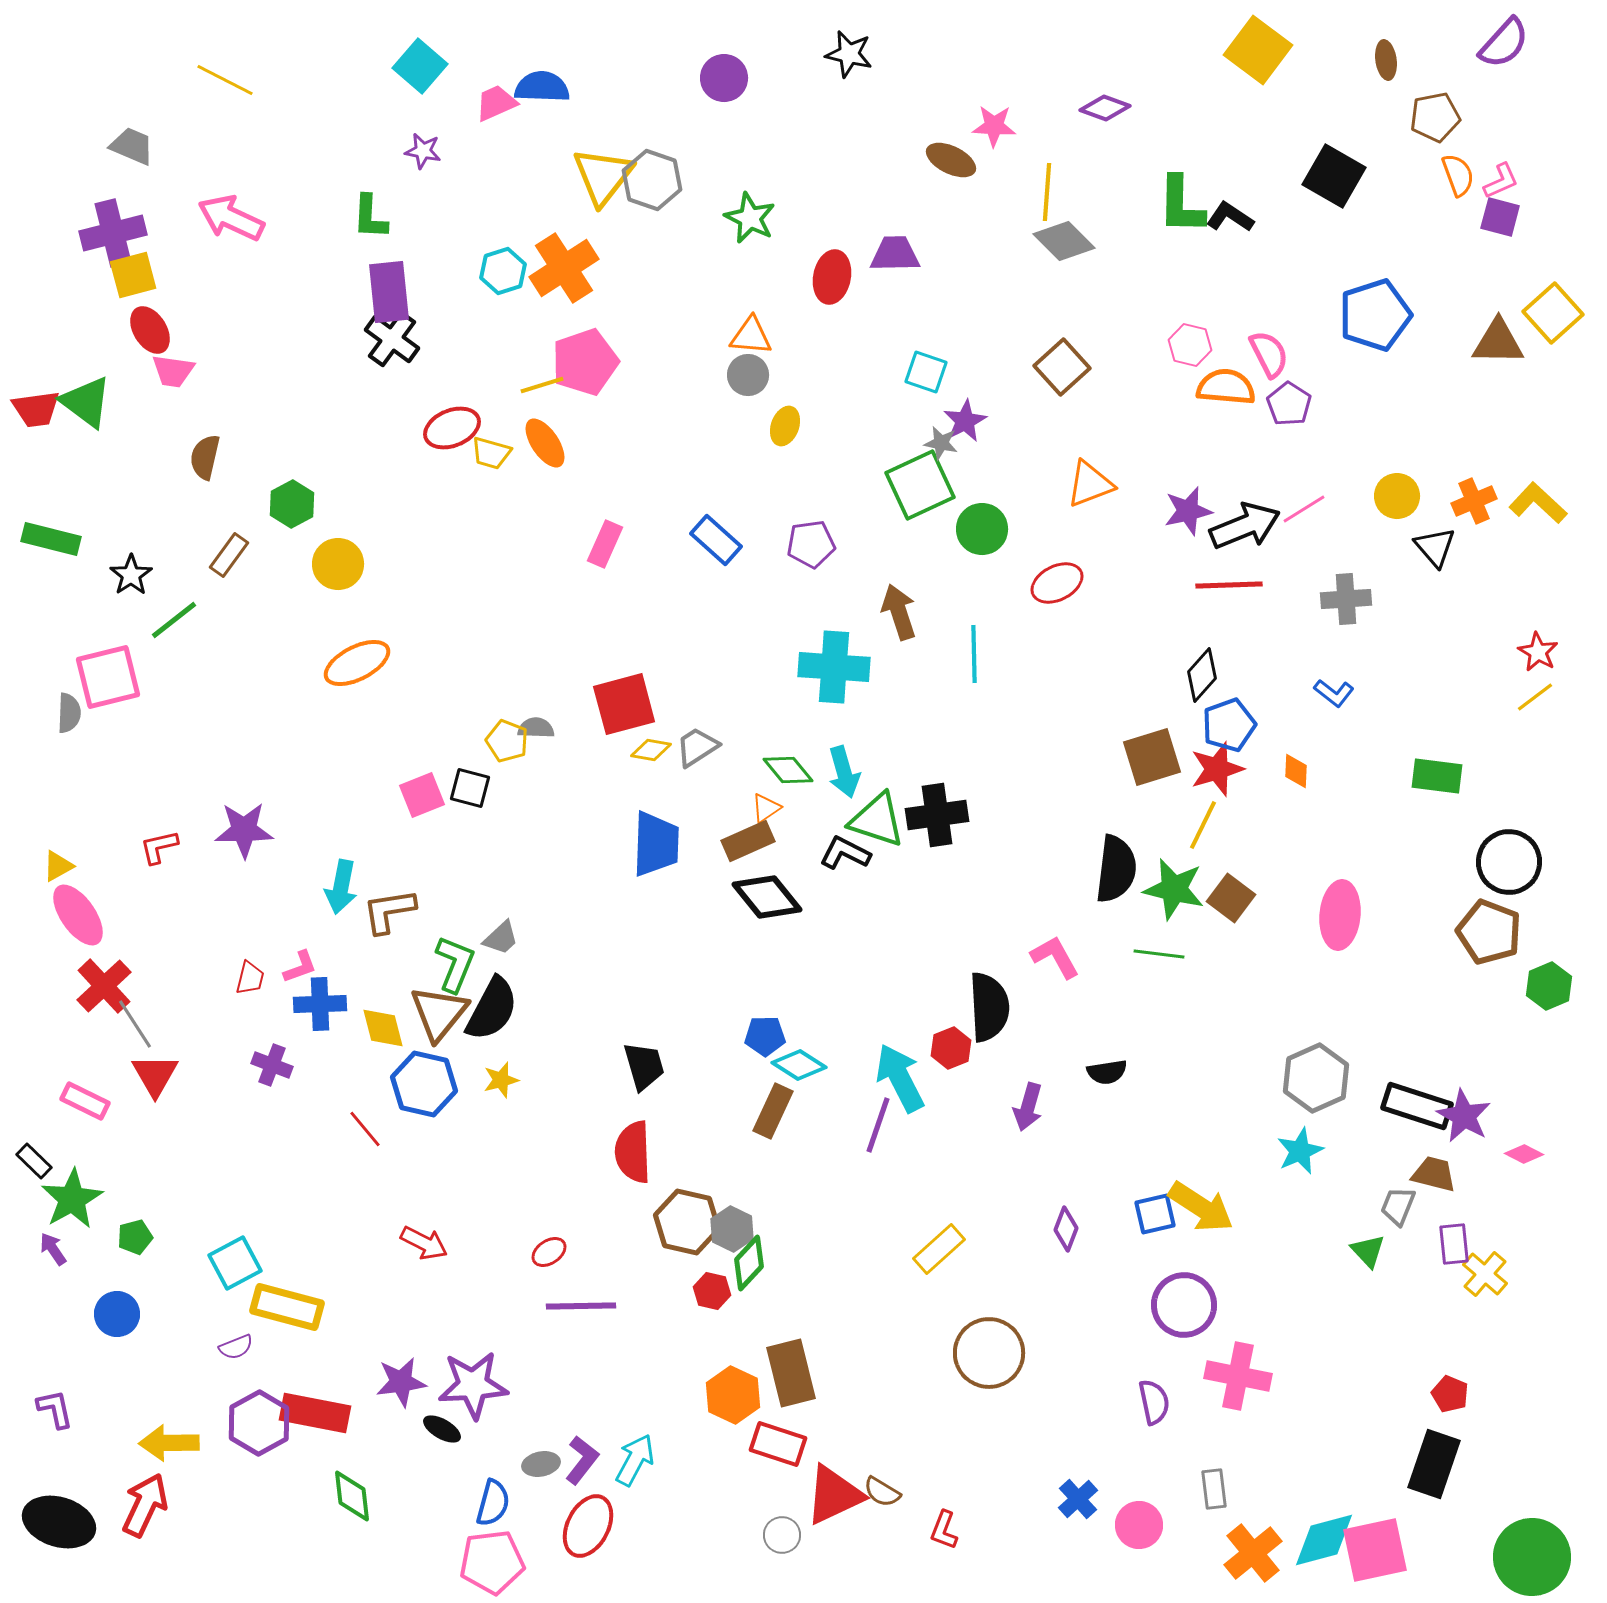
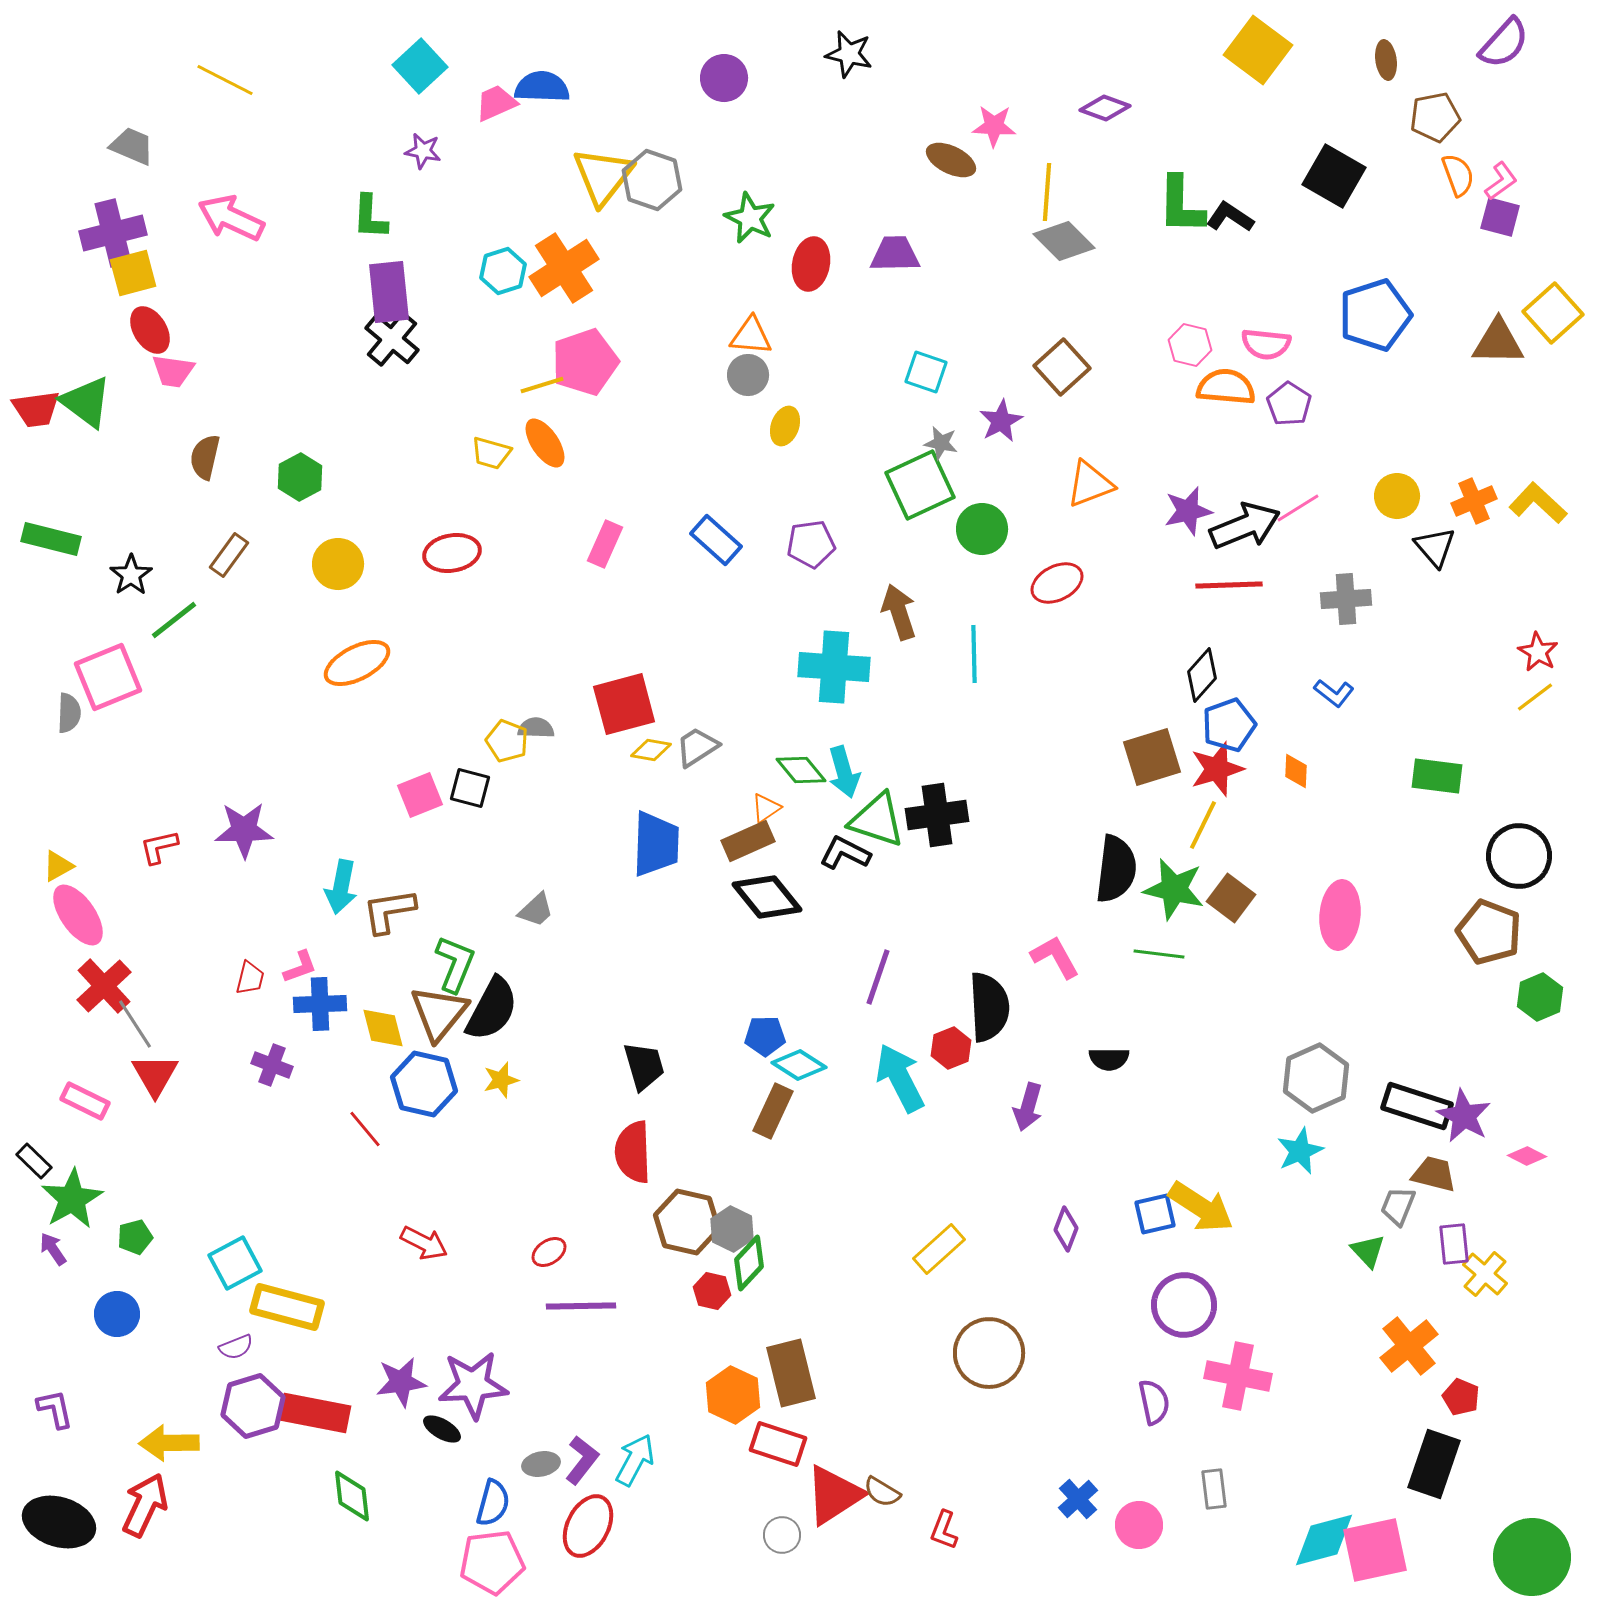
cyan square at (420, 66): rotated 6 degrees clockwise
pink L-shape at (1501, 181): rotated 12 degrees counterclockwise
yellow square at (133, 275): moved 2 px up
red ellipse at (832, 277): moved 21 px left, 13 px up
black cross at (392, 339): rotated 4 degrees clockwise
pink semicircle at (1269, 354): moved 3 px left, 10 px up; rotated 123 degrees clockwise
purple star at (965, 421): moved 36 px right
red ellipse at (452, 428): moved 125 px down; rotated 12 degrees clockwise
green hexagon at (292, 504): moved 8 px right, 27 px up
pink line at (1304, 509): moved 6 px left, 1 px up
pink square at (108, 677): rotated 8 degrees counterclockwise
green diamond at (788, 770): moved 13 px right
pink square at (422, 795): moved 2 px left
black circle at (1509, 862): moved 10 px right, 6 px up
gray trapezoid at (501, 938): moved 35 px right, 28 px up
green hexagon at (1549, 986): moved 9 px left, 11 px down
black semicircle at (1107, 1072): moved 2 px right, 13 px up; rotated 9 degrees clockwise
purple line at (878, 1125): moved 148 px up
pink diamond at (1524, 1154): moved 3 px right, 2 px down
red pentagon at (1450, 1394): moved 11 px right, 3 px down
purple hexagon at (259, 1423): moved 6 px left, 17 px up; rotated 12 degrees clockwise
red triangle at (834, 1495): rotated 8 degrees counterclockwise
orange cross at (1253, 1553): moved 156 px right, 207 px up
